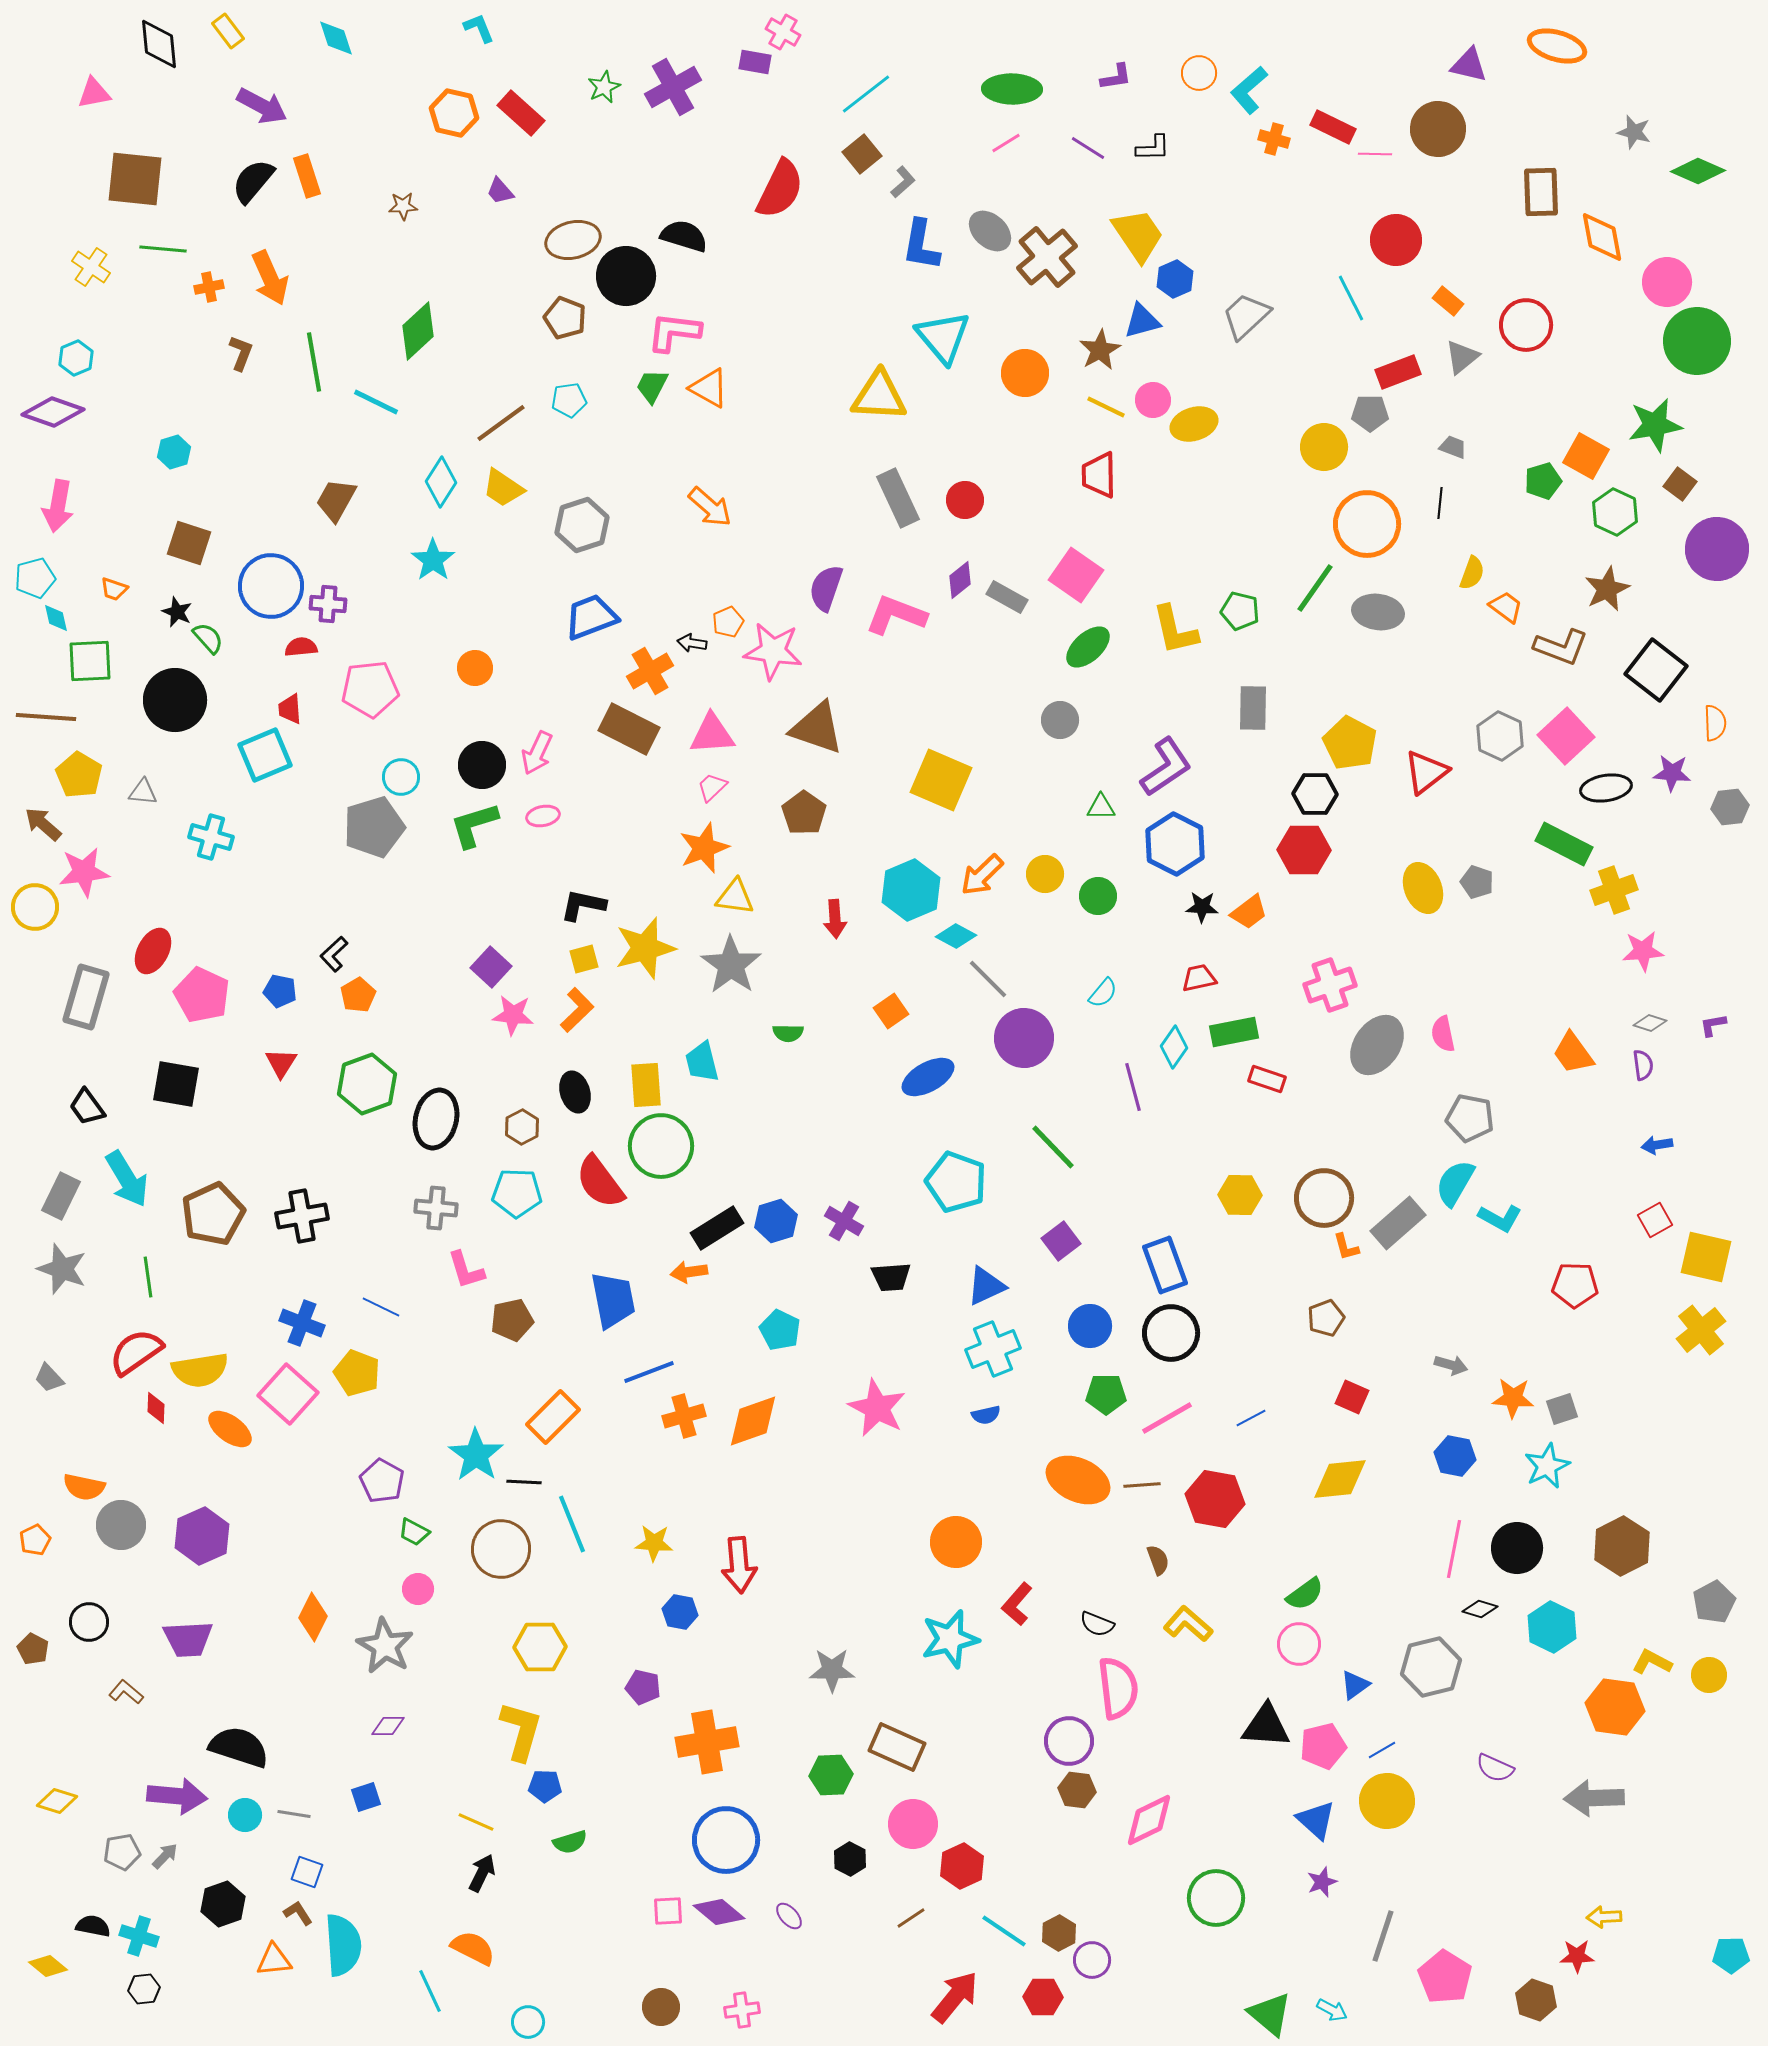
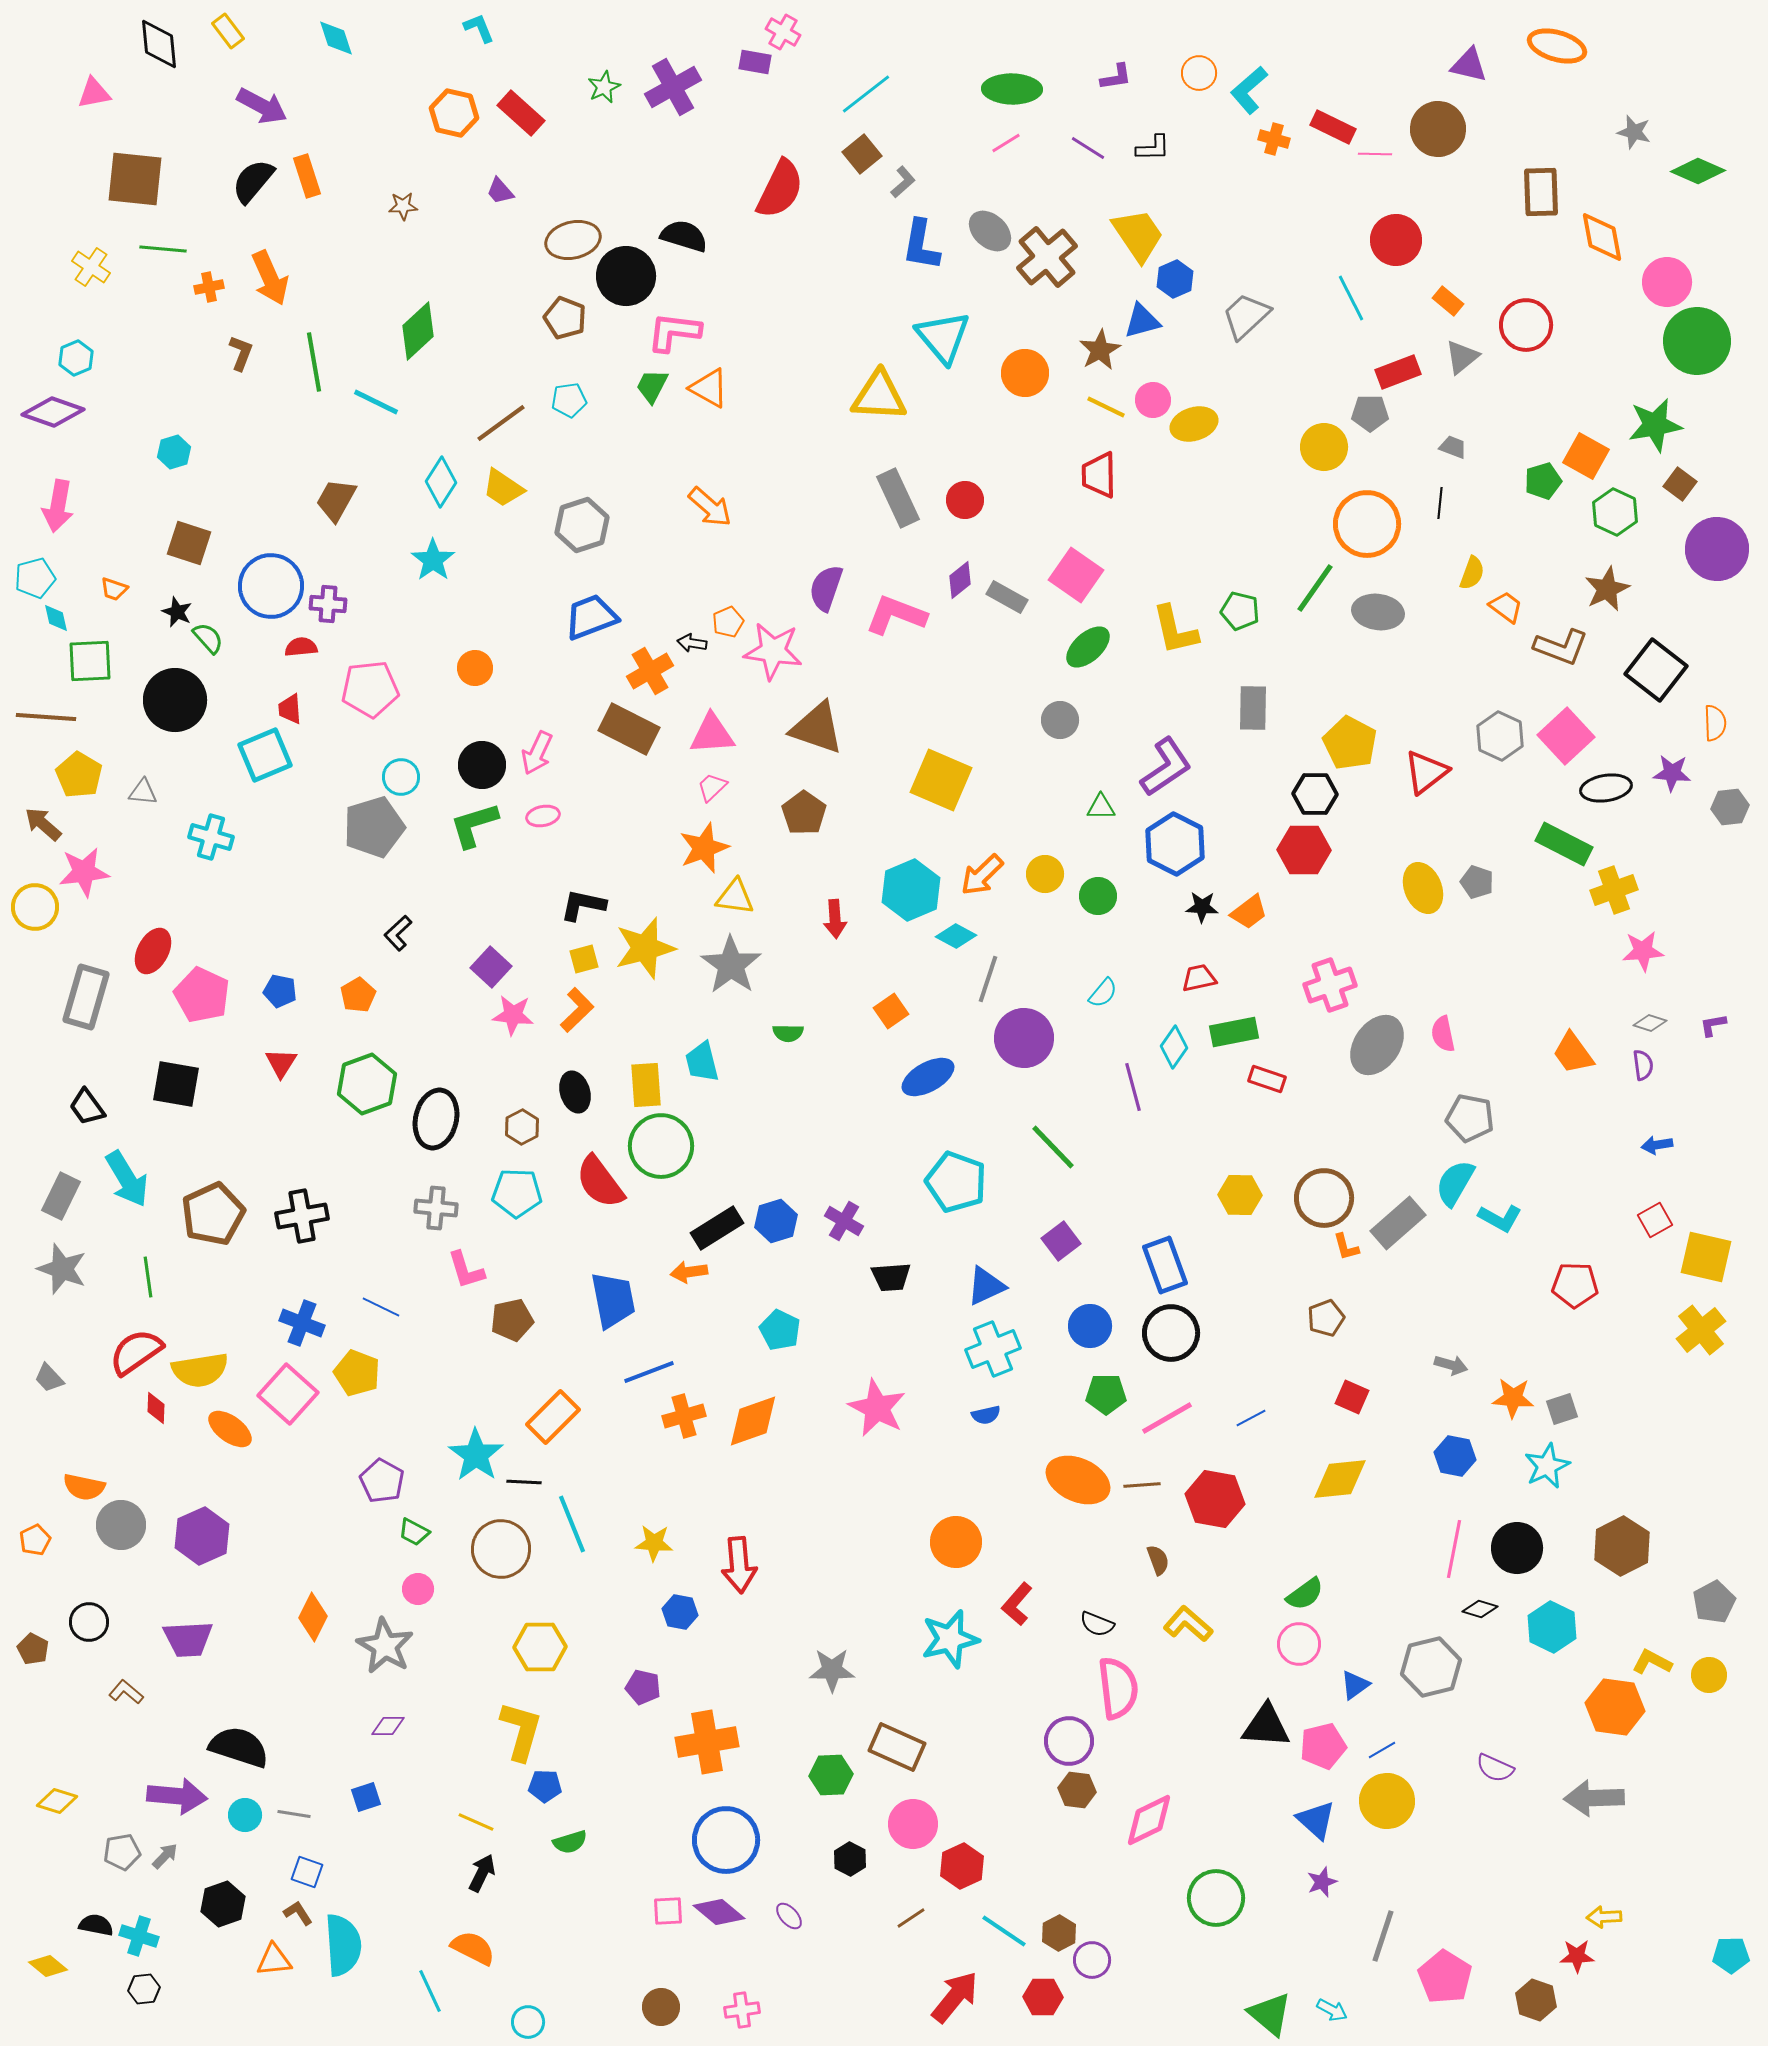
black L-shape at (334, 954): moved 64 px right, 21 px up
gray line at (988, 979): rotated 63 degrees clockwise
black semicircle at (93, 1926): moved 3 px right, 1 px up
